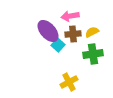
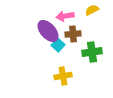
pink arrow: moved 5 px left
yellow semicircle: moved 22 px up
green cross: moved 1 px left, 2 px up
yellow cross: moved 6 px left, 6 px up; rotated 18 degrees clockwise
